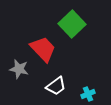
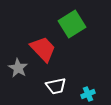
green square: rotated 12 degrees clockwise
gray star: moved 1 px left, 1 px up; rotated 18 degrees clockwise
white trapezoid: rotated 25 degrees clockwise
